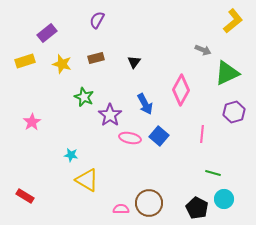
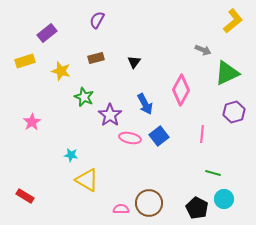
yellow star: moved 1 px left, 7 px down
blue square: rotated 12 degrees clockwise
